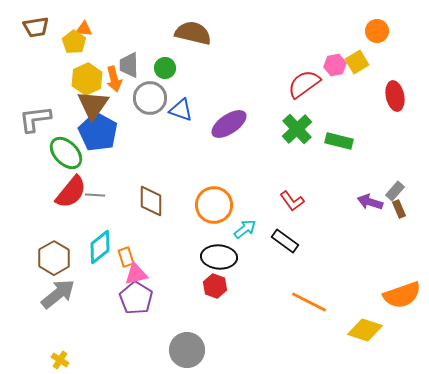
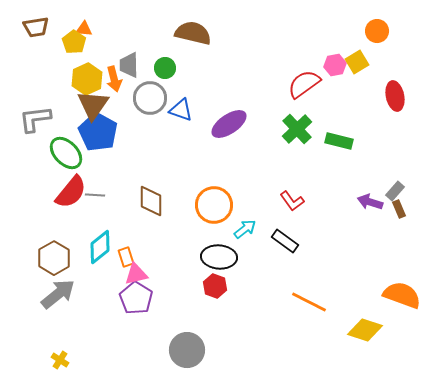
orange semicircle at (402, 295): rotated 141 degrees counterclockwise
